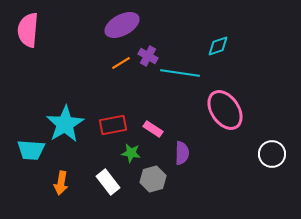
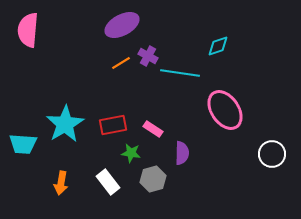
cyan trapezoid: moved 8 px left, 6 px up
